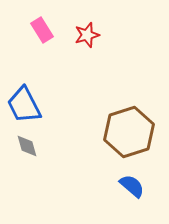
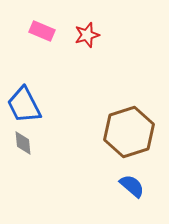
pink rectangle: moved 1 px down; rotated 35 degrees counterclockwise
gray diamond: moved 4 px left, 3 px up; rotated 10 degrees clockwise
